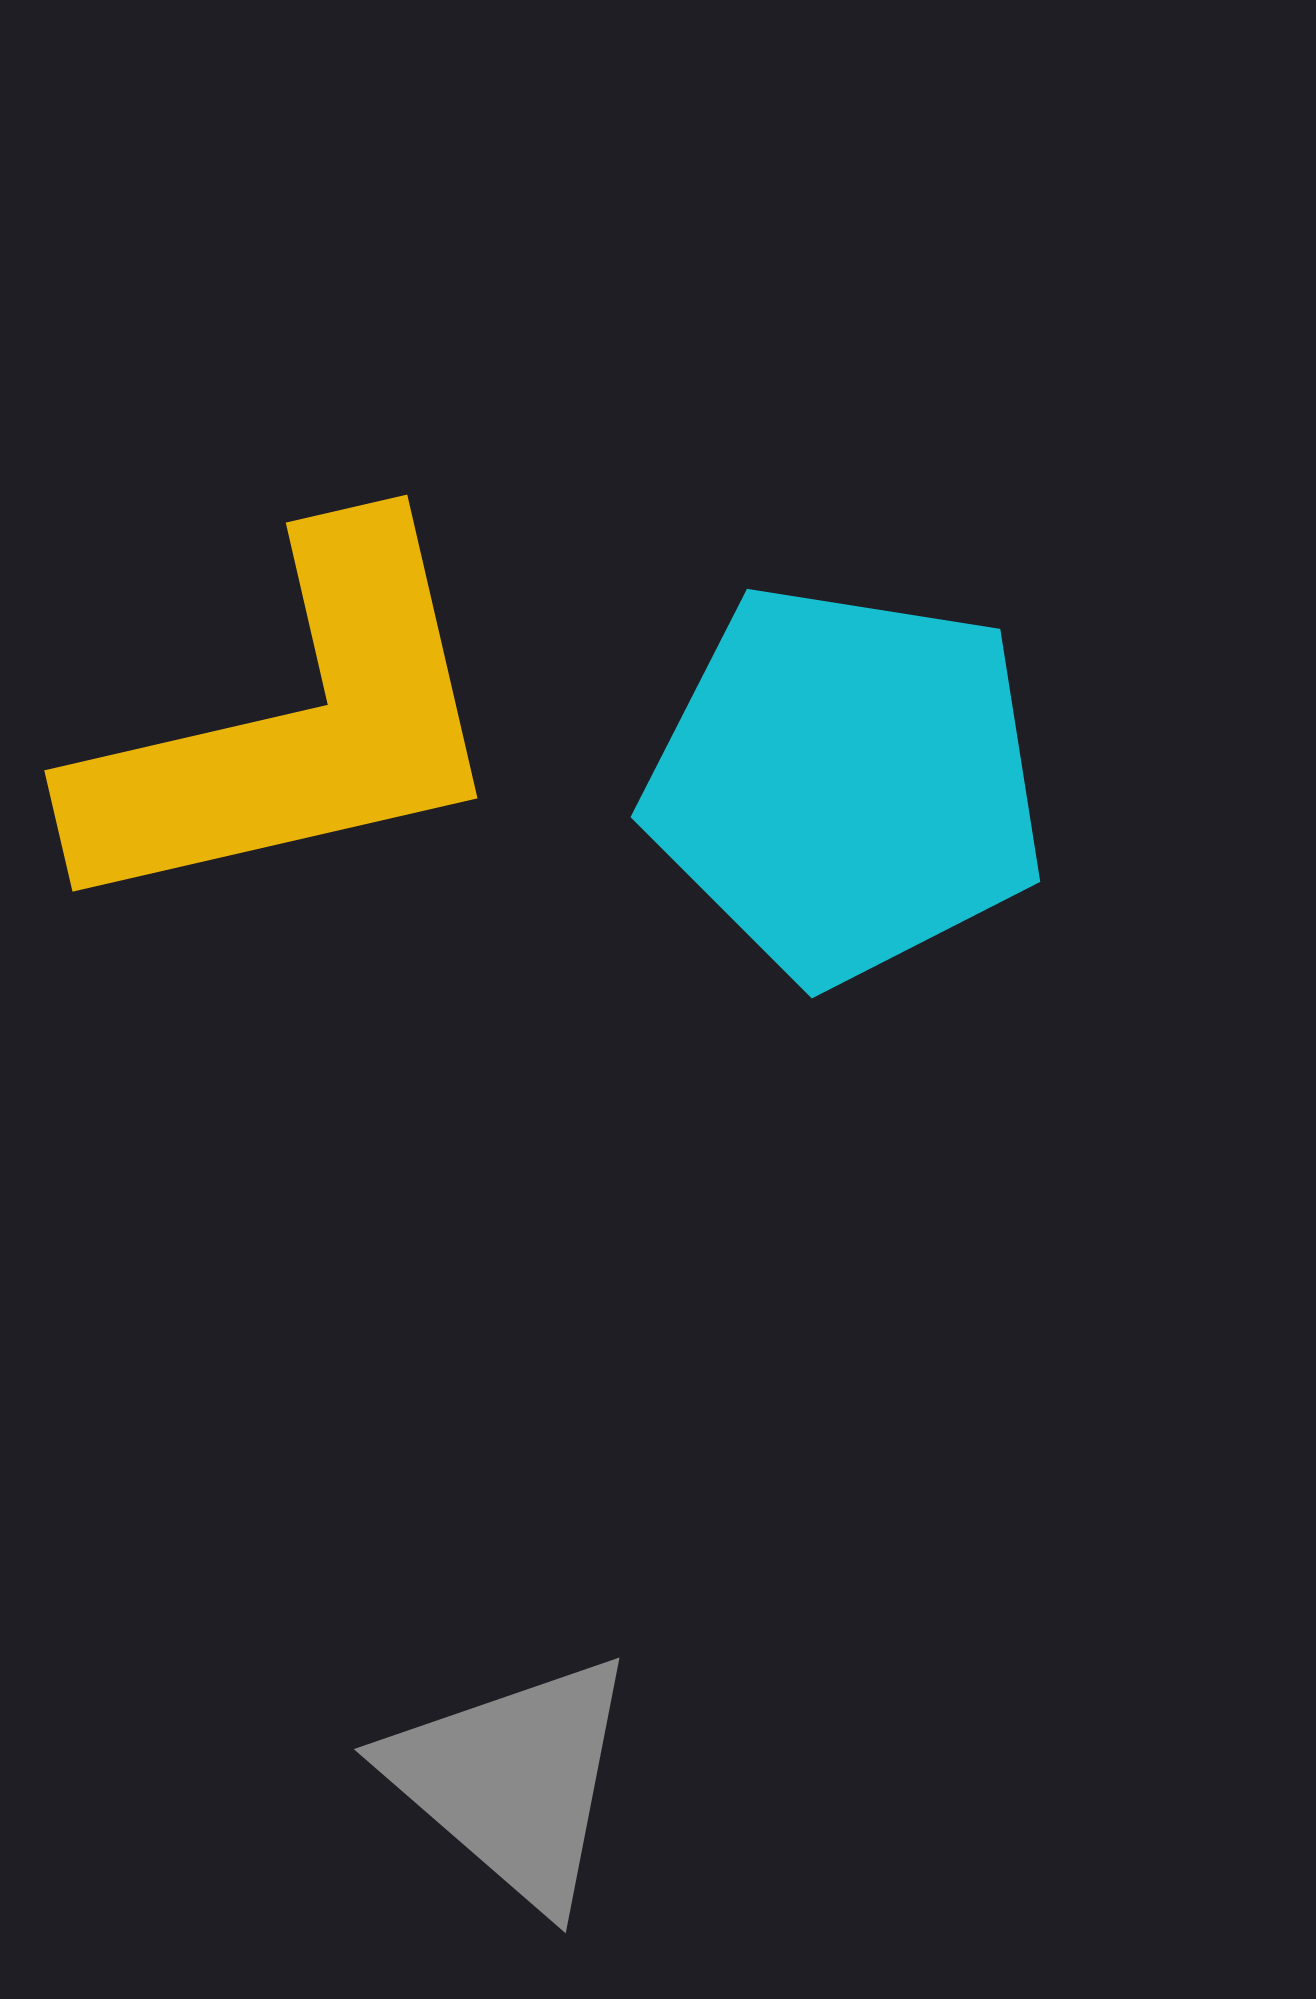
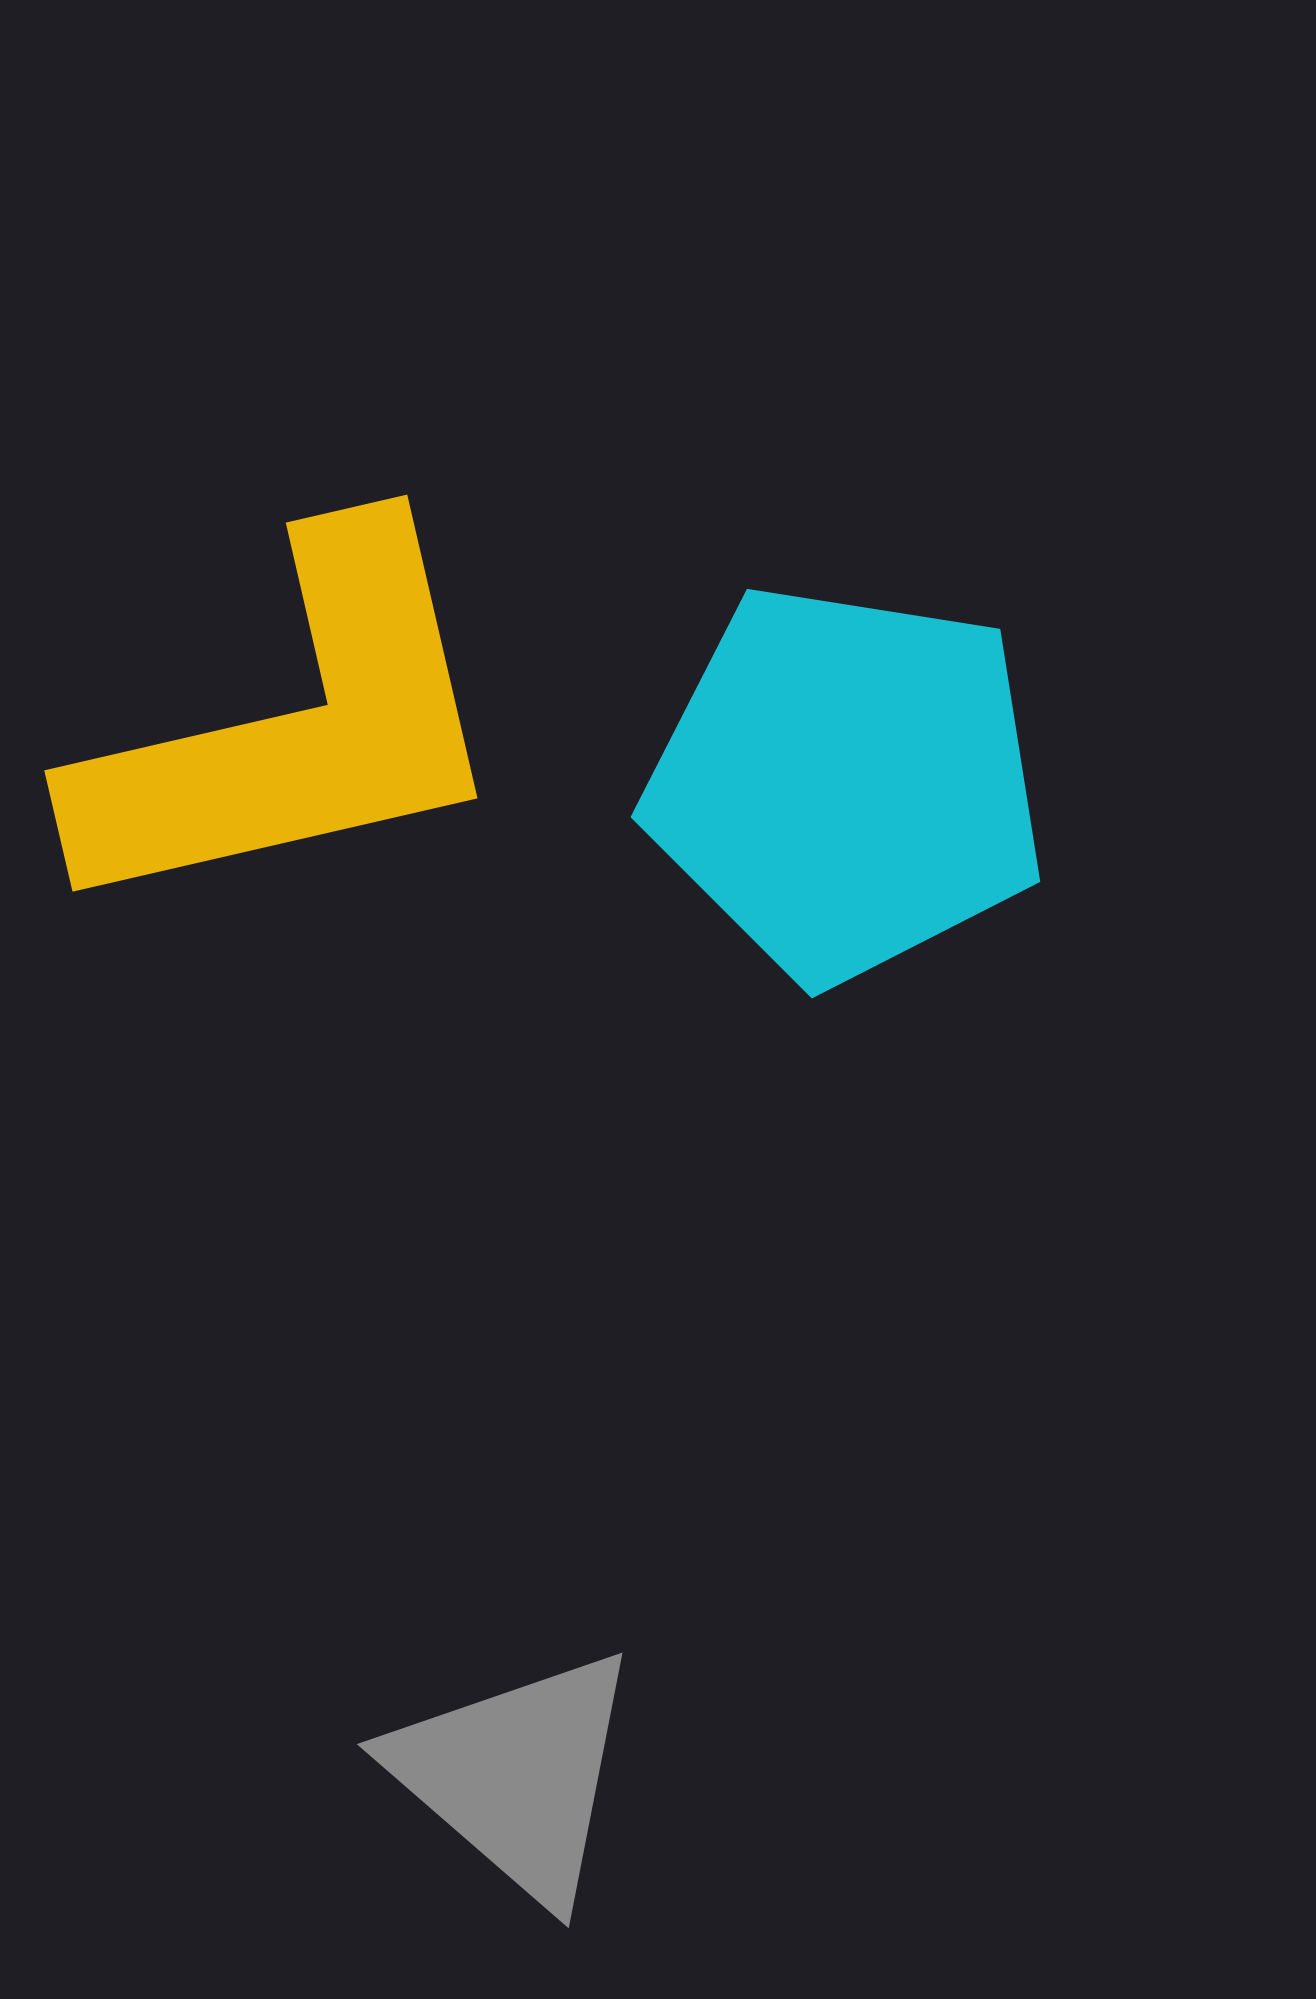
gray triangle: moved 3 px right, 5 px up
